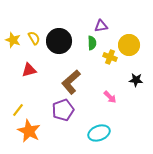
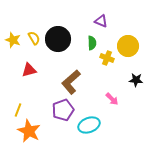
purple triangle: moved 5 px up; rotated 32 degrees clockwise
black circle: moved 1 px left, 2 px up
yellow circle: moved 1 px left, 1 px down
yellow cross: moved 3 px left, 1 px down
pink arrow: moved 2 px right, 2 px down
yellow line: rotated 16 degrees counterclockwise
cyan ellipse: moved 10 px left, 8 px up
